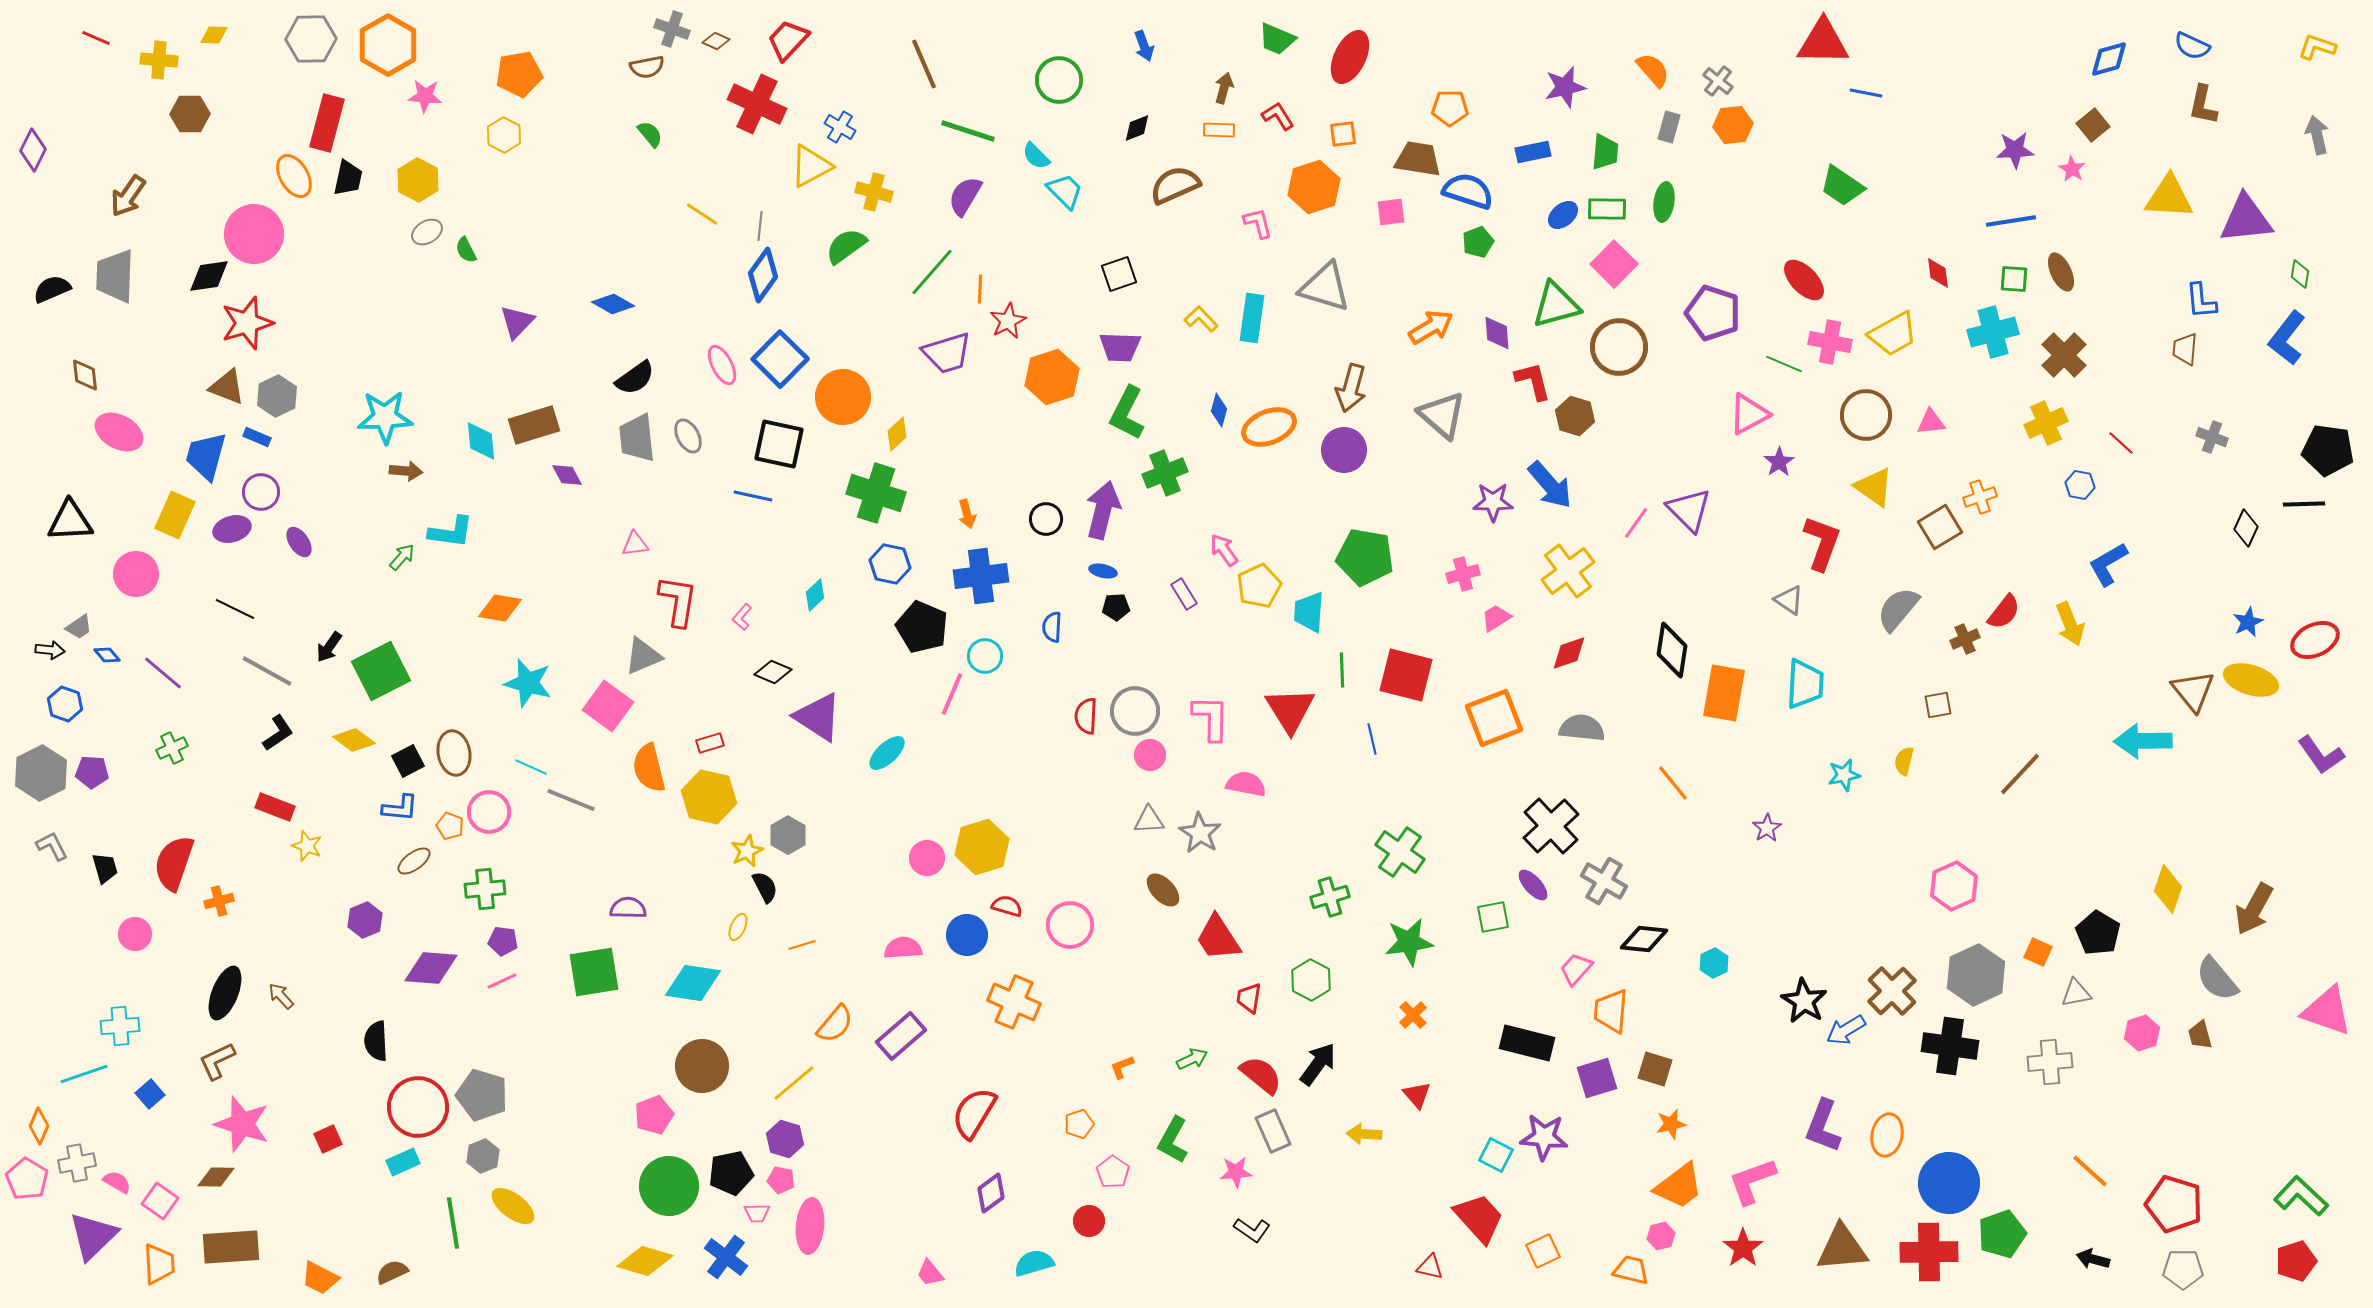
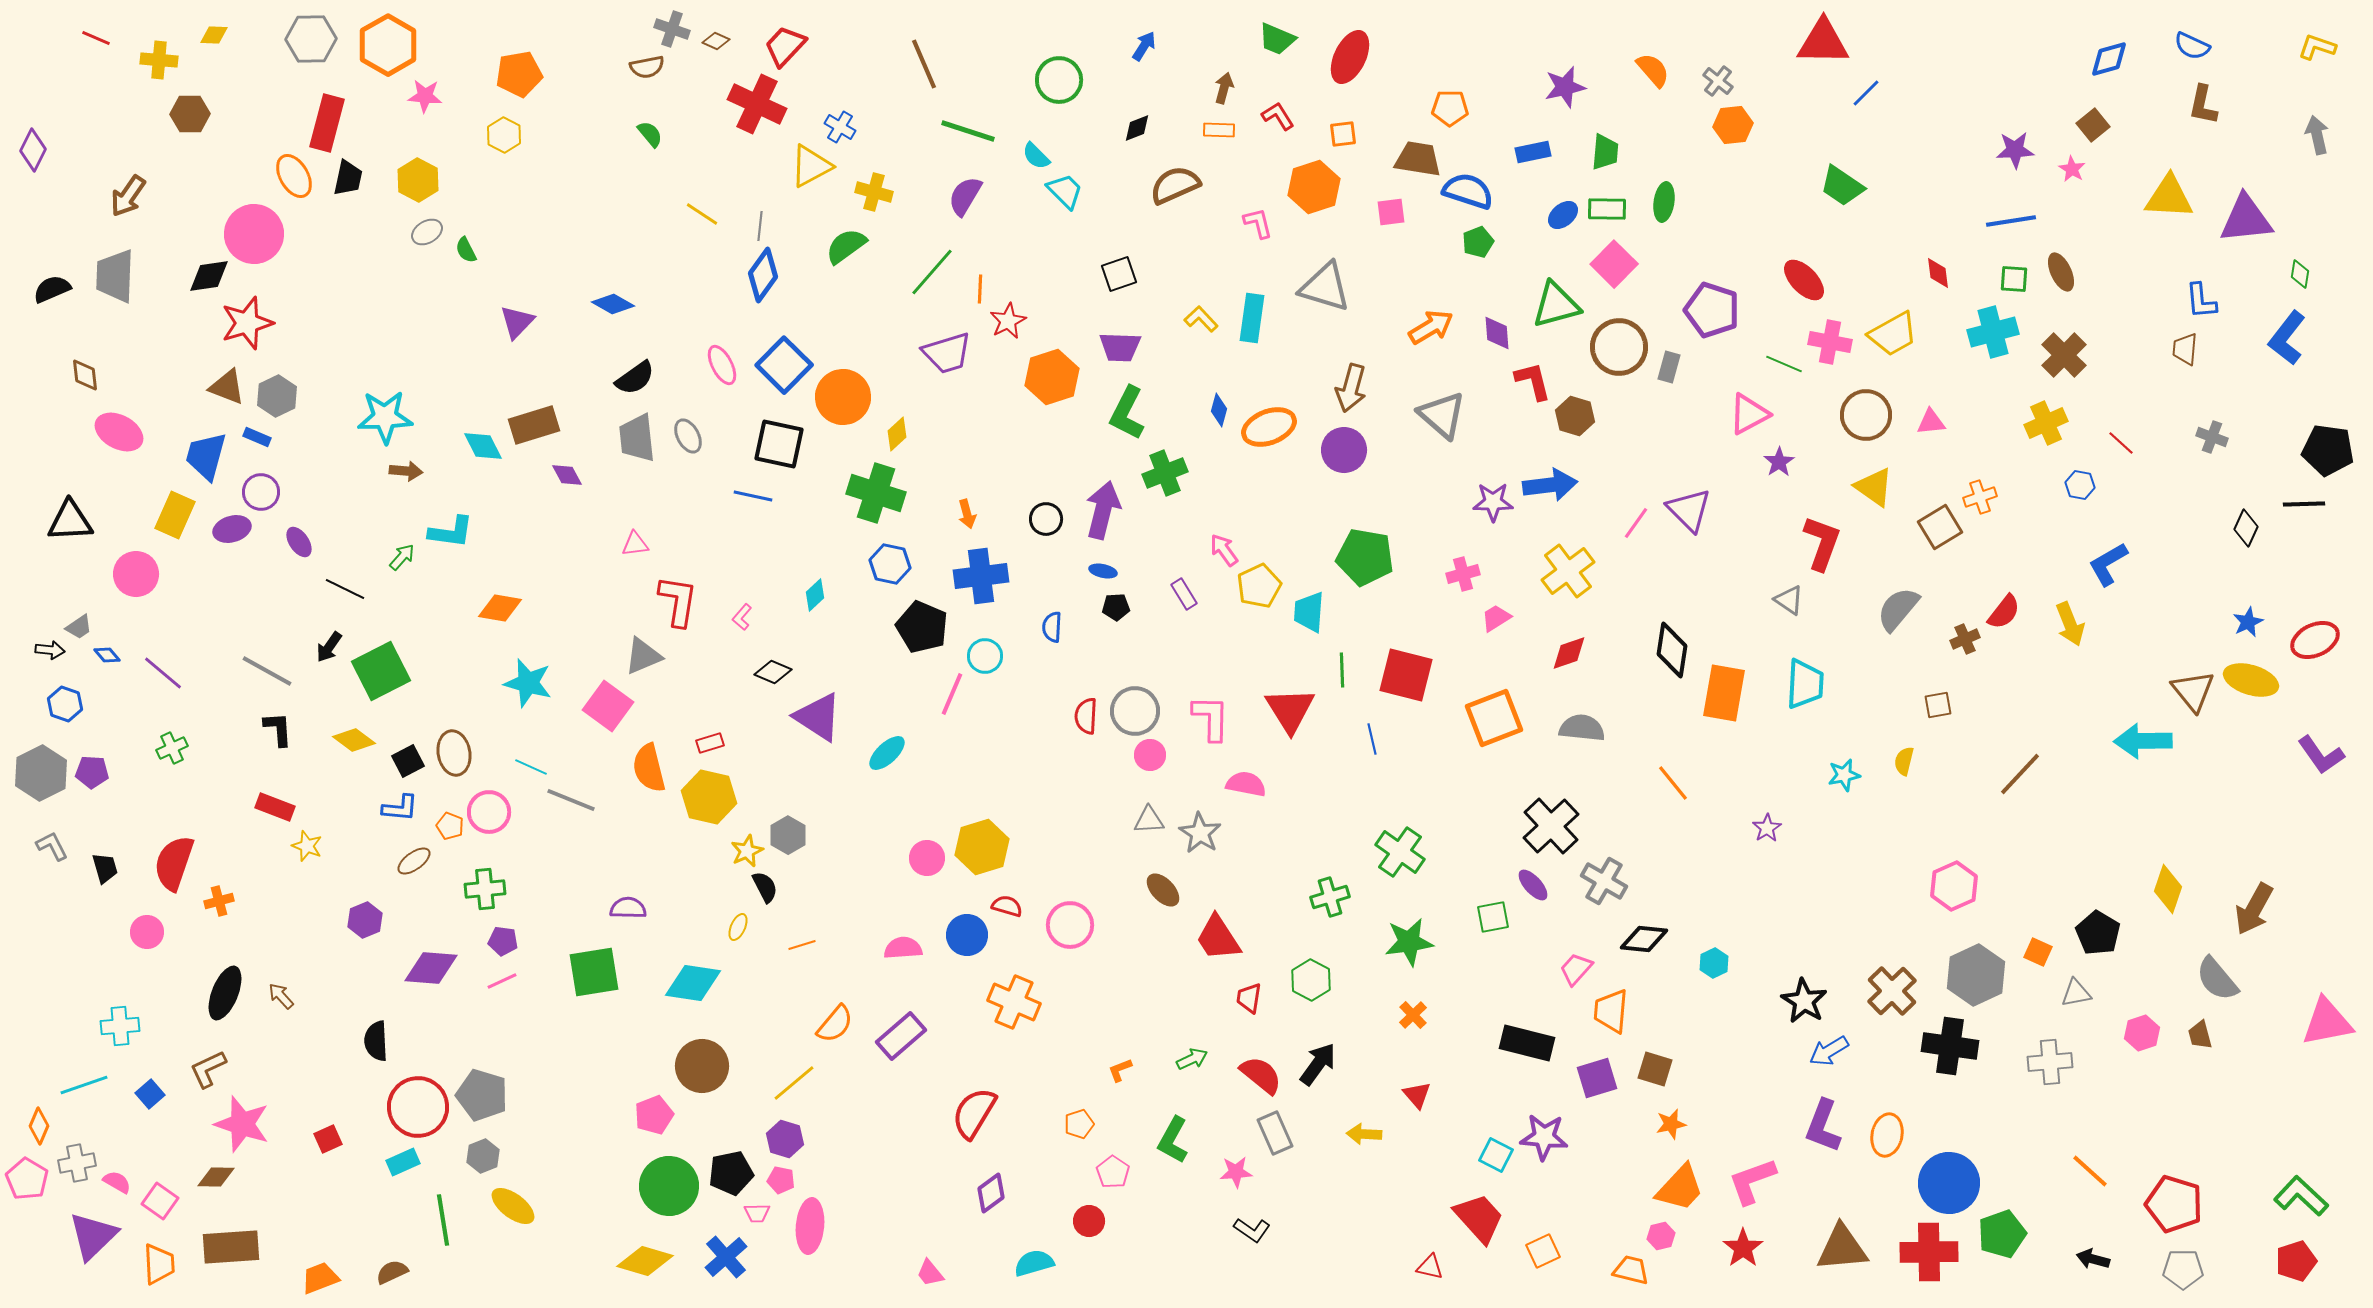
red trapezoid at (788, 40): moved 3 px left, 6 px down
blue arrow at (1144, 46): rotated 128 degrees counterclockwise
blue line at (1866, 93): rotated 56 degrees counterclockwise
gray rectangle at (1669, 127): moved 240 px down
purple pentagon at (1713, 313): moved 1 px left, 3 px up
blue square at (780, 359): moved 4 px right, 6 px down
cyan diamond at (481, 441): moved 2 px right, 5 px down; rotated 21 degrees counterclockwise
blue arrow at (1550, 485): rotated 56 degrees counterclockwise
black line at (235, 609): moved 110 px right, 20 px up
black L-shape at (278, 733): moved 4 px up; rotated 60 degrees counterclockwise
pink circle at (135, 934): moved 12 px right, 2 px up
pink triangle at (2327, 1011): moved 11 px down; rotated 30 degrees counterclockwise
blue arrow at (1846, 1030): moved 17 px left, 21 px down
brown L-shape at (217, 1061): moved 9 px left, 8 px down
orange L-shape at (1122, 1067): moved 2 px left, 3 px down
cyan line at (84, 1074): moved 11 px down
gray rectangle at (1273, 1131): moved 2 px right, 2 px down
orange trapezoid at (1679, 1186): moved 1 px right, 2 px down; rotated 10 degrees counterclockwise
green line at (453, 1223): moved 10 px left, 3 px up
blue cross at (726, 1257): rotated 12 degrees clockwise
orange trapezoid at (320, 1278): rotated 132 degrees clockwise
